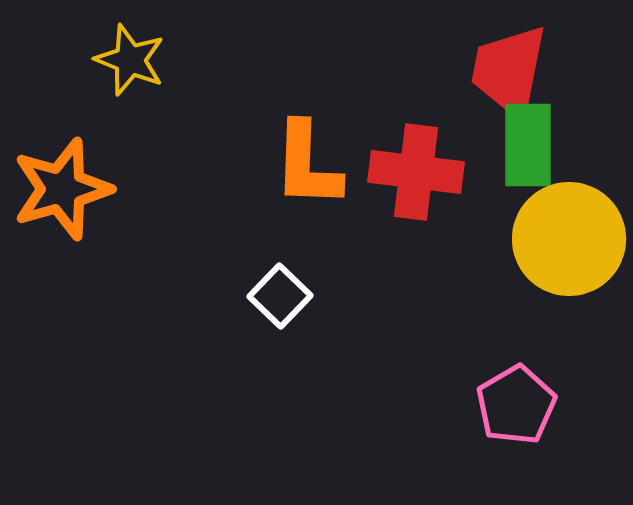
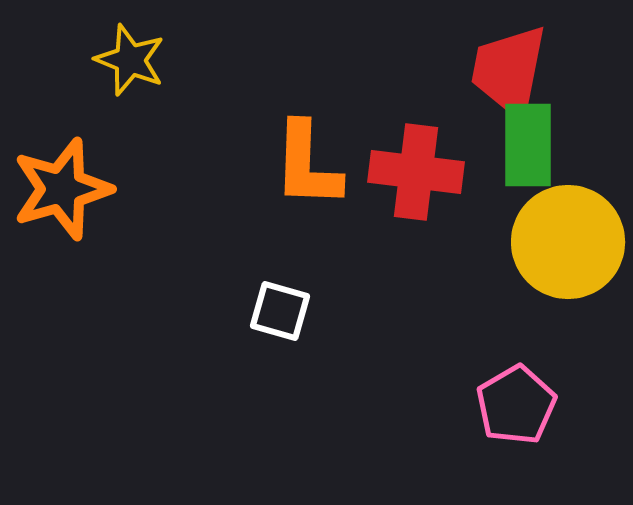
yellow circle: moved 1 px left, 3 px down
white square: moved 15 px down; rotated 28 degrees counterclockwise
